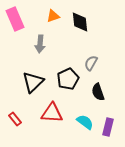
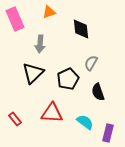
orange triangle: moved 4 px left, 4 px up
black diamond: moved 1 px right, 7 px down
black triangle: moved 9 px up
purple rectangle: moved 6 px down
